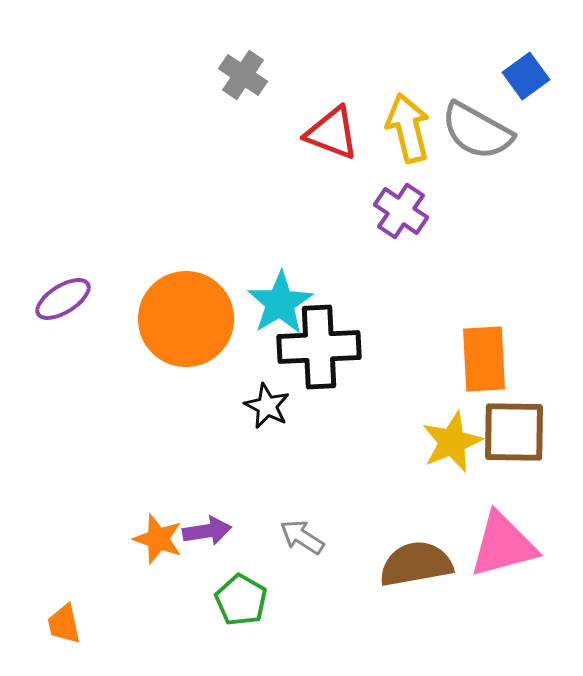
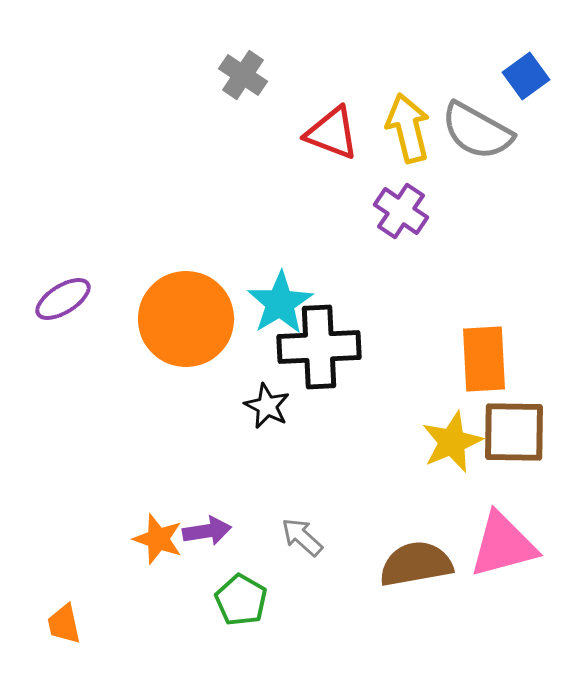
gray arrow: rotated 9 degrees clockwise
